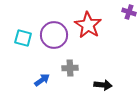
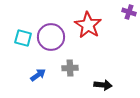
purple circle: moved 3 px left, 2 px down
blue arrow: moved 4 px left, 5 px up
